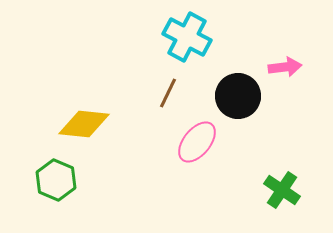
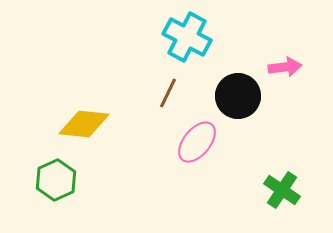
green hexagon: rotated 12 degrees clockwise
